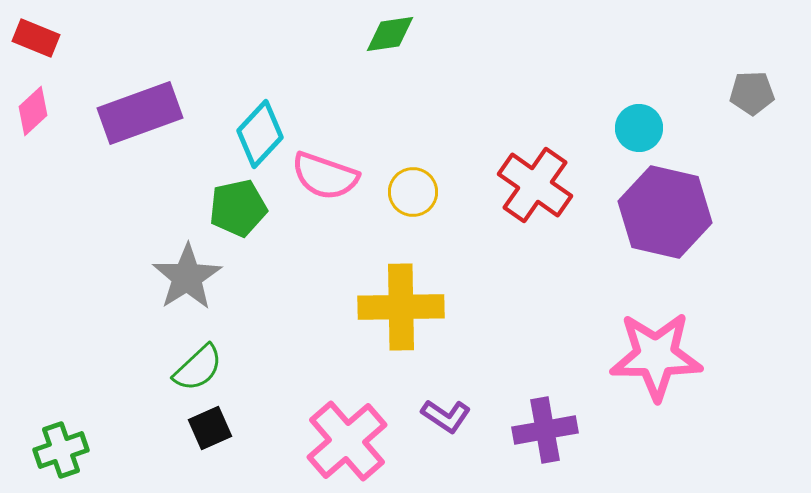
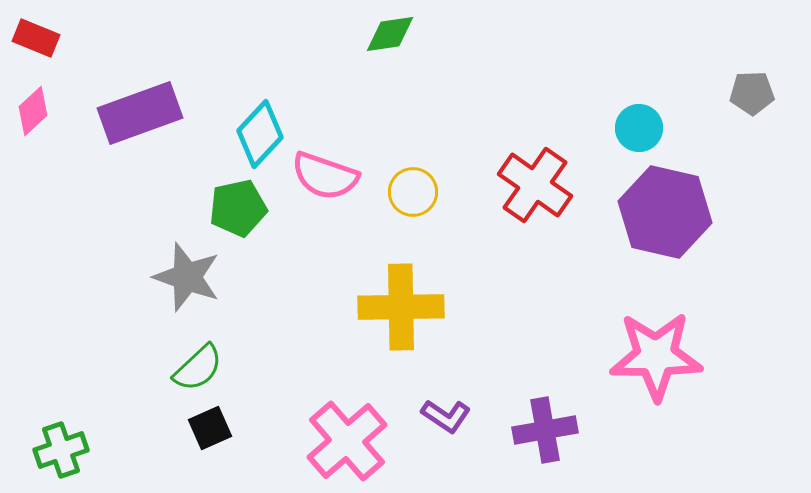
gray star: rotated 20 degrees counterclockwise
